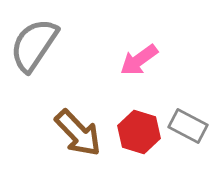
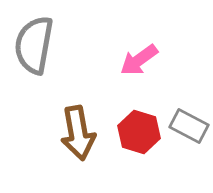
gray semicircle: rotated 24 degrees counterclockwise
gray rectangle: moved 1 px right
brown arrow: rotated 34 degrees clockwise
